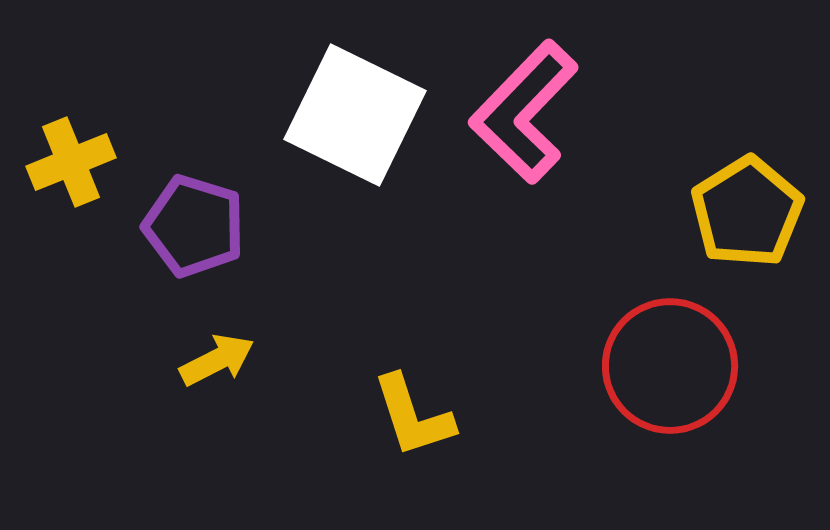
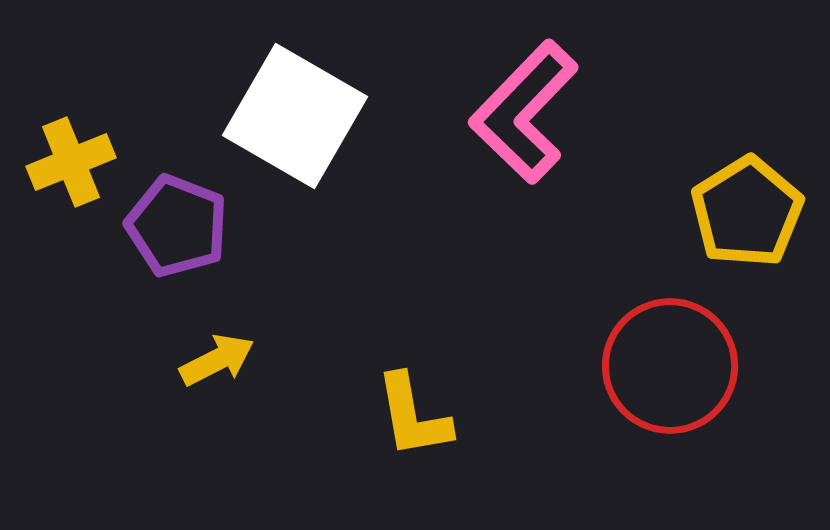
white square: moved 60 px left, 1 px down; rotated 4 degrees clockwise
purple pentagon: moved 17 px left; rotated 4 degrees clockwise
yellow L-shape: rotated 8 degrees clockwise
